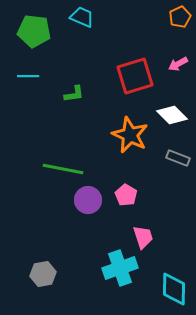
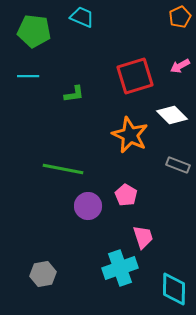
pink arrow: moved 2 px right, 2 px down
gray rectangle: moved 7 px down
purple circle: moved 6 px down
